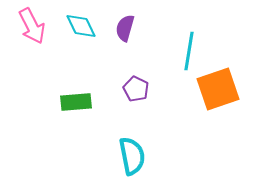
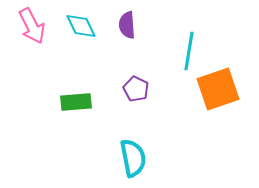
purple semicircle: moved 2 px right, 3 px up; rotated 20 degrees counterclockwise
cyan semicircle: moved 1 px right, 2 px down
